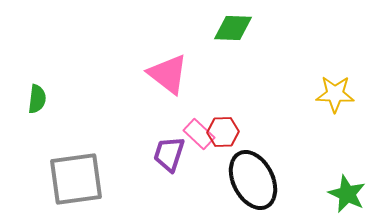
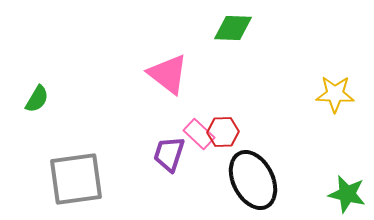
green semicircle: rotated 24 degrees clockwise
green star: rotated 12 degrees counterclockwise
